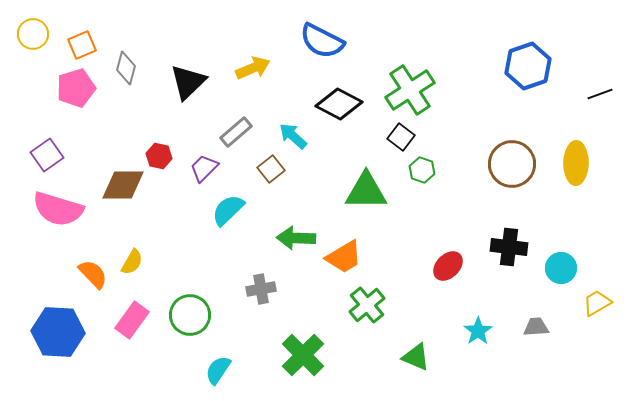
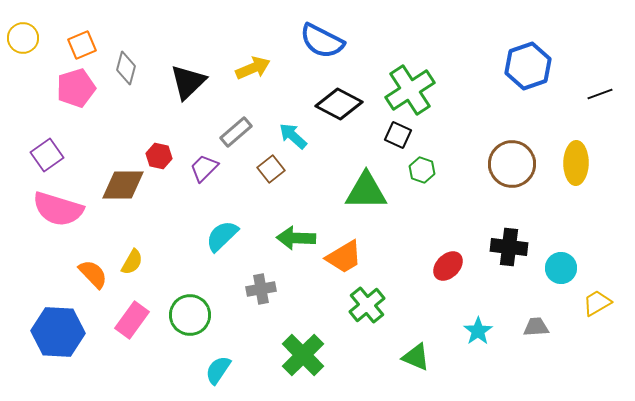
yellow circle at (33, 34): moved 10 px left, 4 px down
black square at (401, 137): moved 3 px left, 2 px up; rotated 12 degrees counterclockwise
cyan semicircle at (228, 210): moved 6 px left, 26 px down
